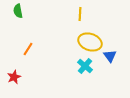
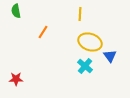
green semicircle: moved 2 px left
orange line: moved 15 px right, 17 px up
red star: moved 2 px right, 2 px down; rotated 24 degrees clockwise
